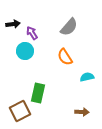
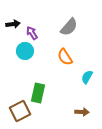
cyan semicircle: rotated 48 degrees counterclockwise
